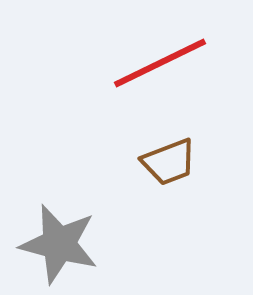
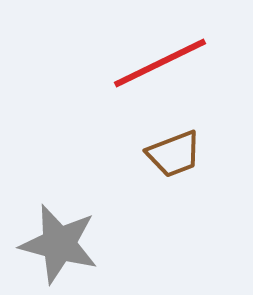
brown trapezoid: moved 5 px right, 8 px up
